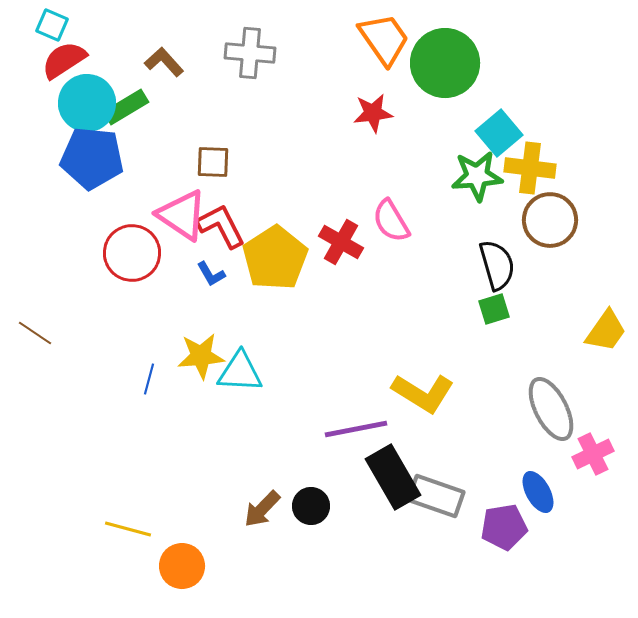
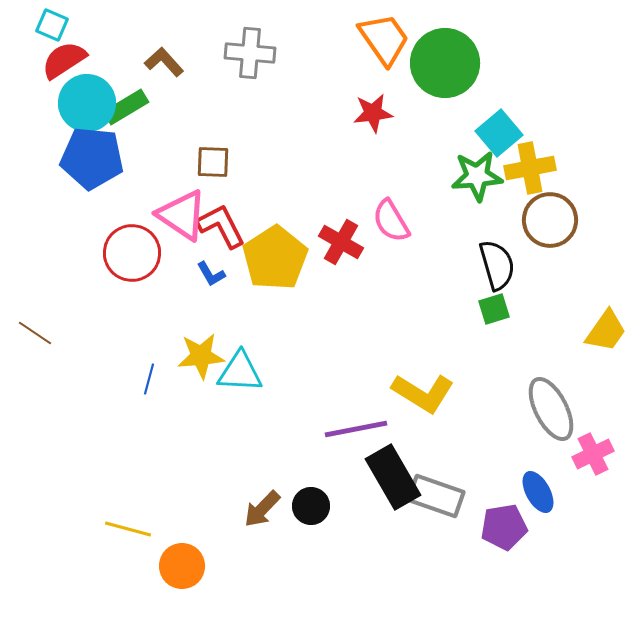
yellow cross at (530, 168): rotated 18 degrees counterclockwise
